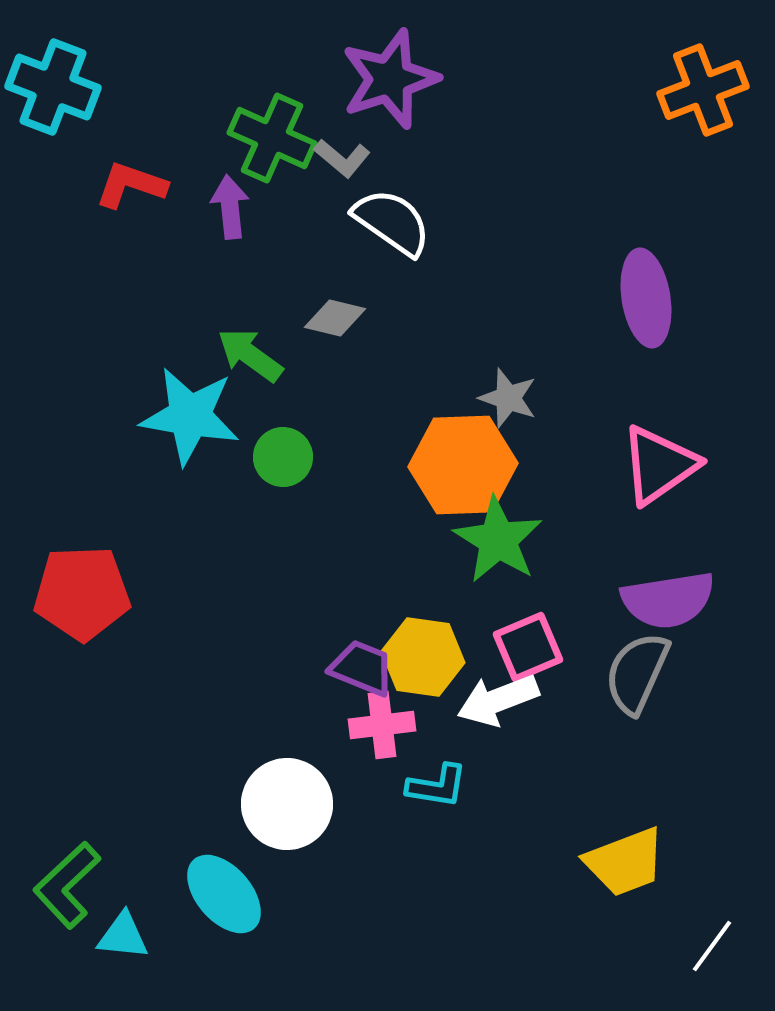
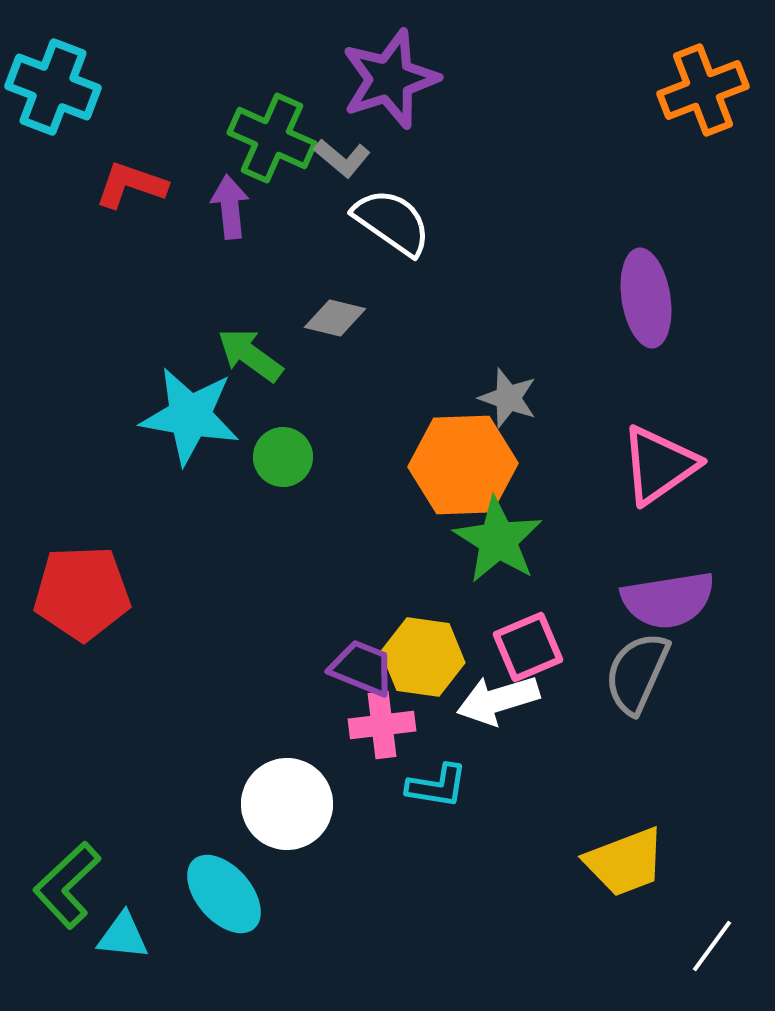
white arrow: rotated 4 degrees clockwise
